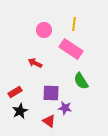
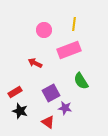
pink rectangle: moved 2 px left, 1 px down; rotated 55 degrees counterclockwise
purple square: rotated 30 degrees counterclockwise
black star: rotated 28 degrees counterclockwise
red triangle: moved 1 px left, 1 px down
